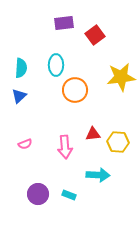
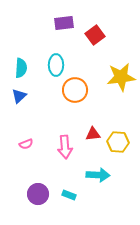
pink semicircle: moved 1 px right
